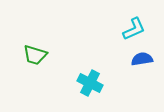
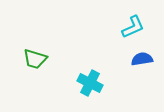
cyan L-shape: moved 1 px left, 2 px up
green trapezoid: moved 4 px down
